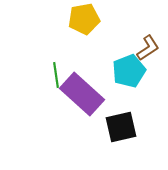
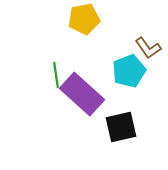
brown L-shape: rotated 88 degrees clockwise
